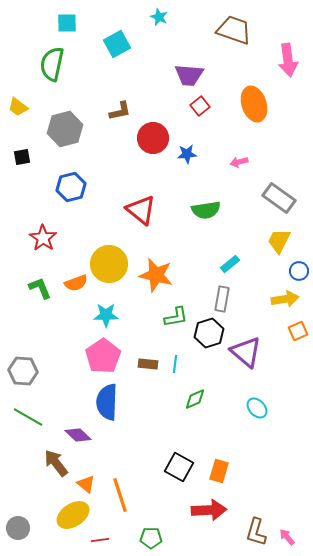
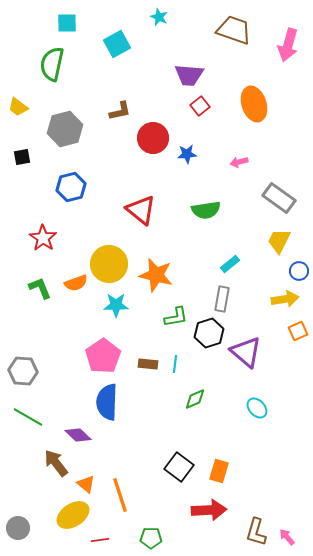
pink arrow at (288, 60): moved 15 px up; rotated 24 degrees clockwise
cyan star at (106, 315): moved 10 px right, 10 px up
black square at (179, 467): rotated 8 degrees clockwise
